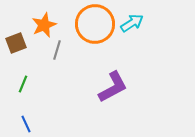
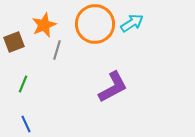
brown square: moved 2 px left, 1 px up
